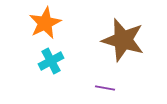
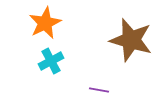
brown star: moved 8 px right
purple line: moved 6 px left, 2 px down
